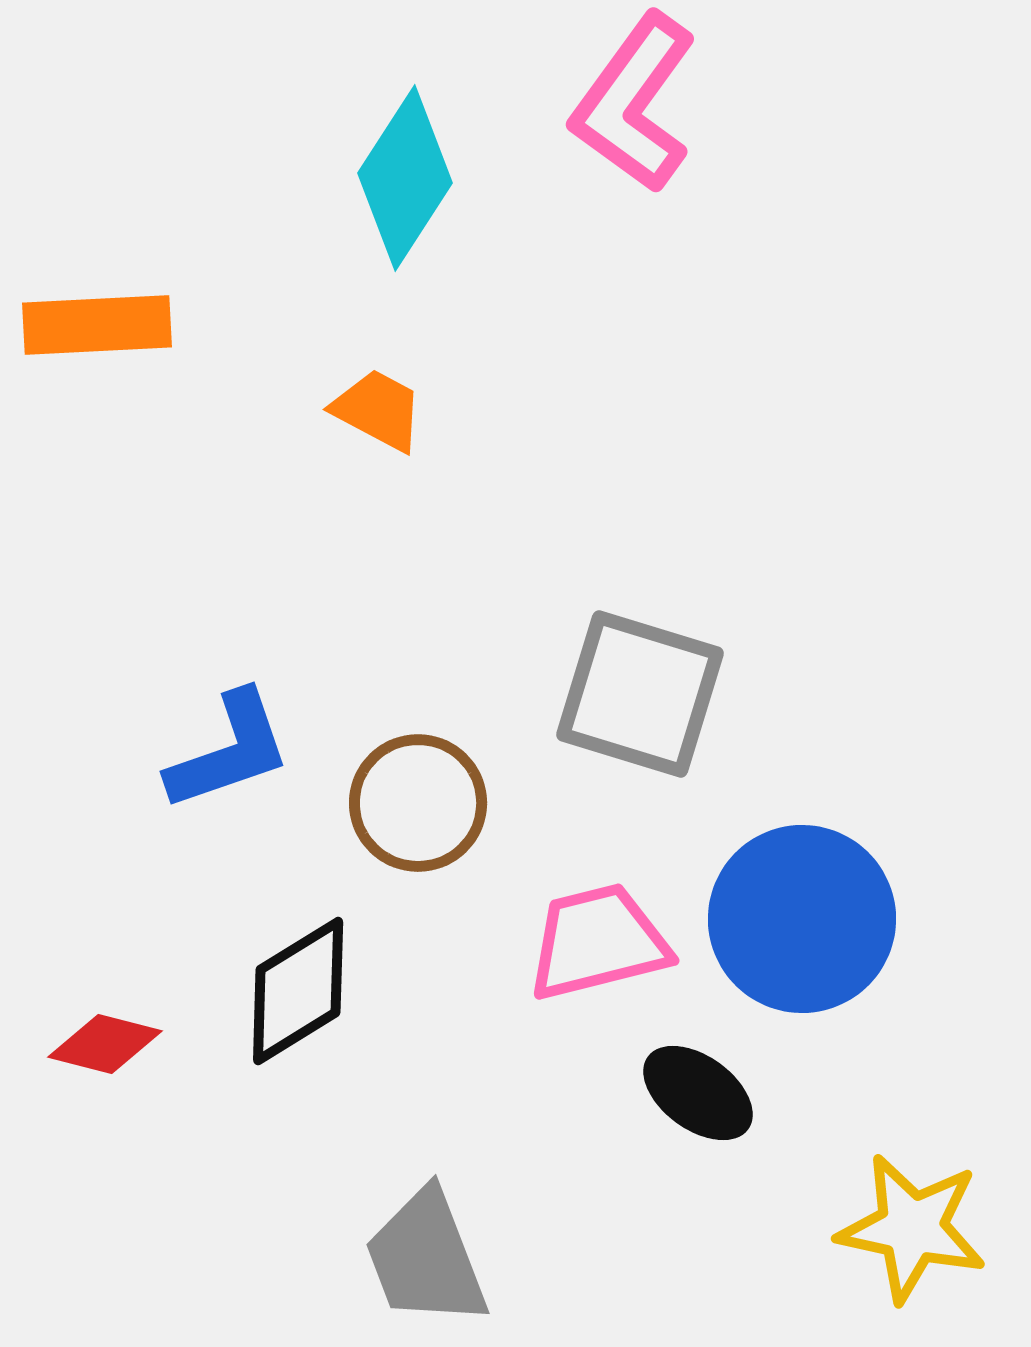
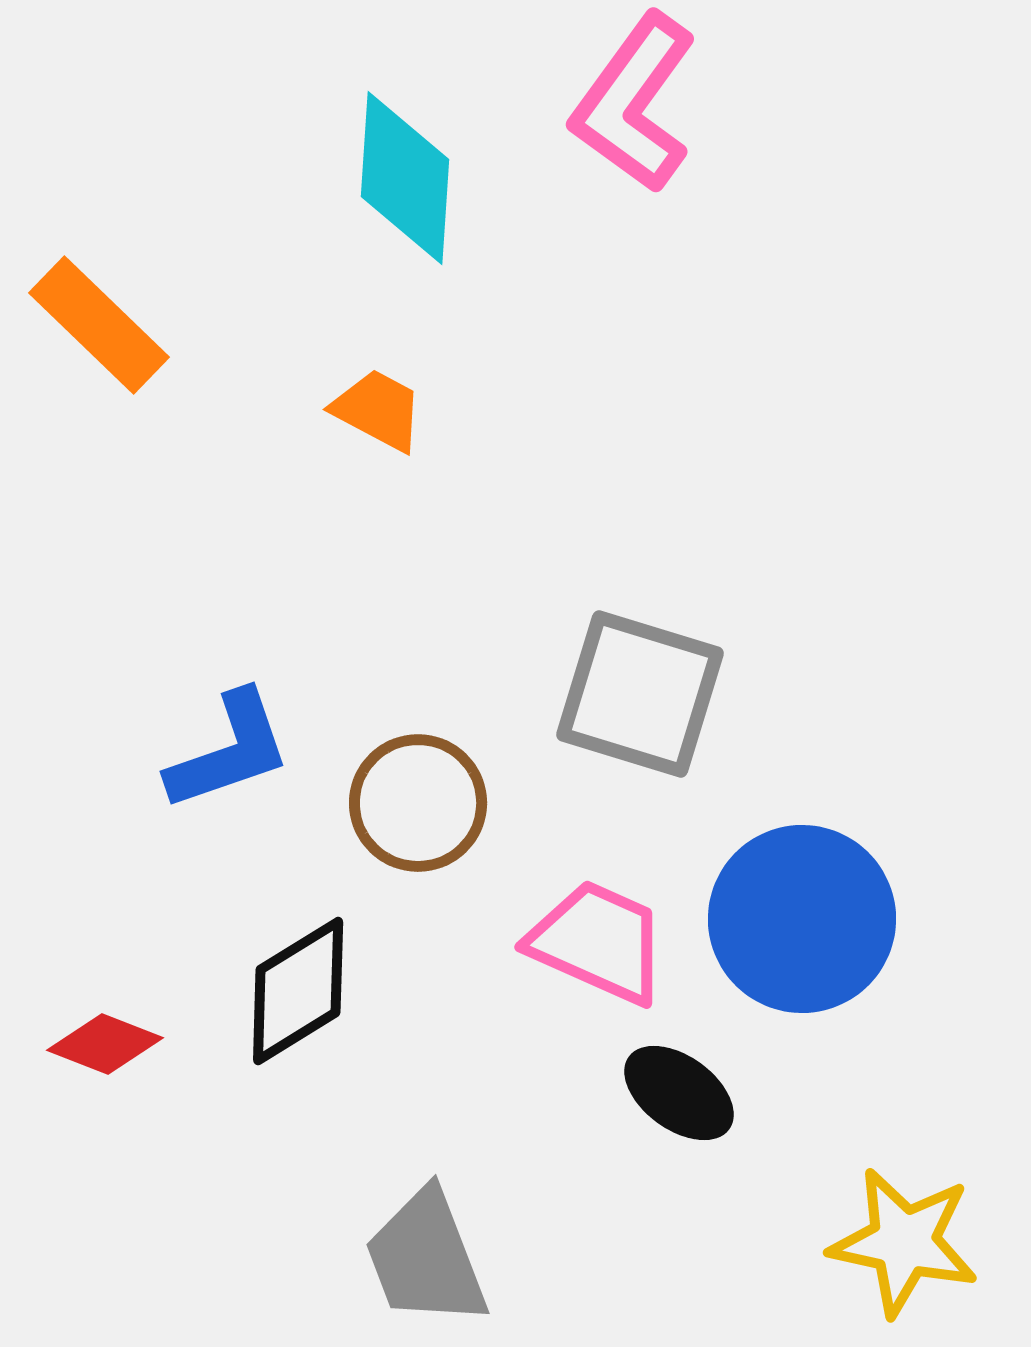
cyan diamond: rotated 29 degrees counterclockwise
orange rectangle: moved 2 px right; rotated 47 degrees clockwise
pink trapezoid: rotated 38 degrees clockwise
red diamond: rotated 7 degrees clockwise
black ellipse: moved 19 px left
yellow star: moved 8 px left, 14 px down
